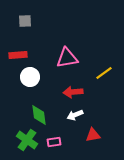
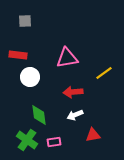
red rectangle: rotated 12 degrees clockwise
